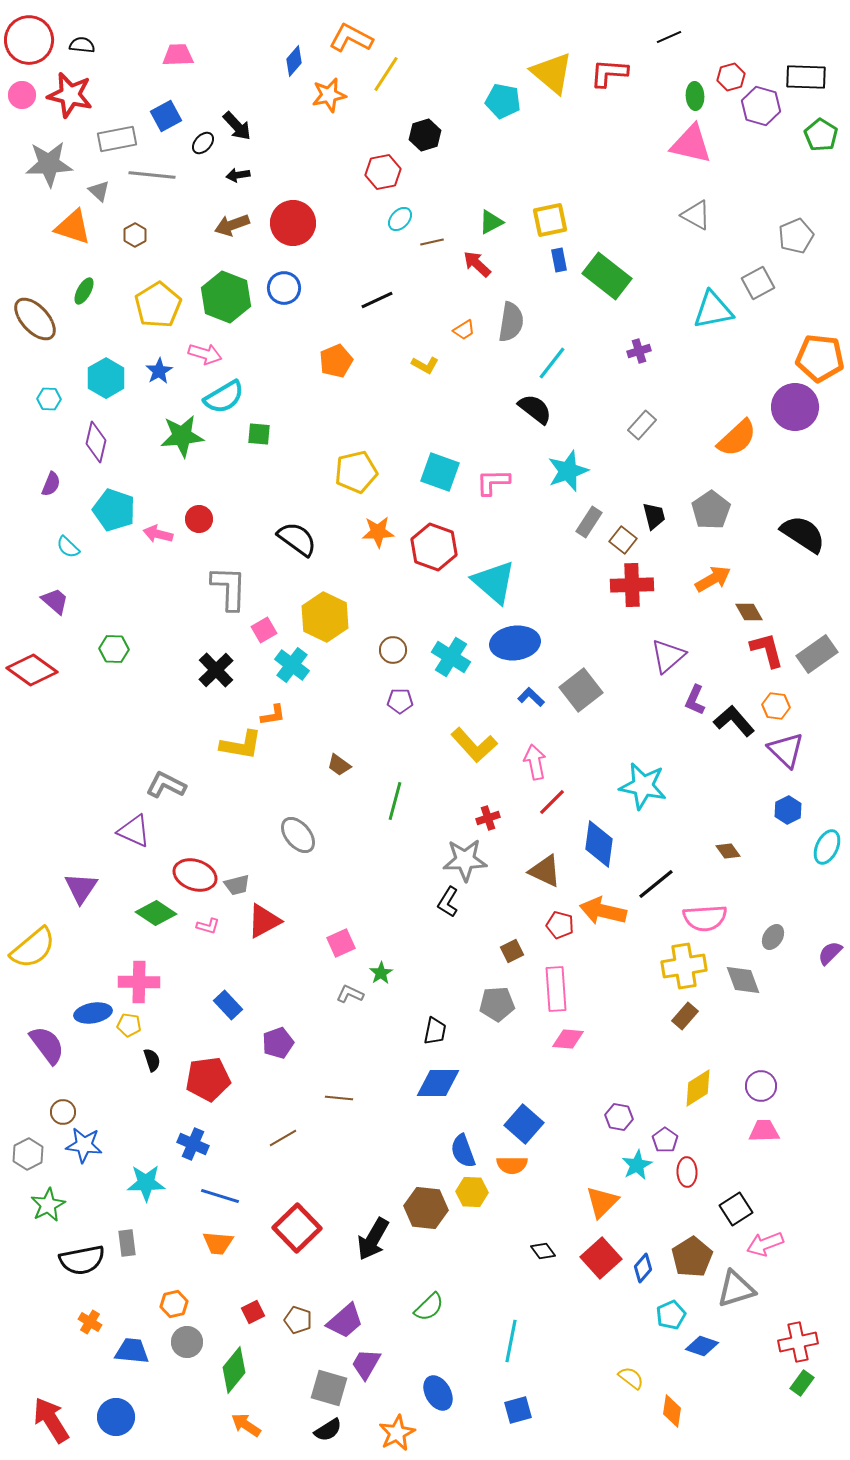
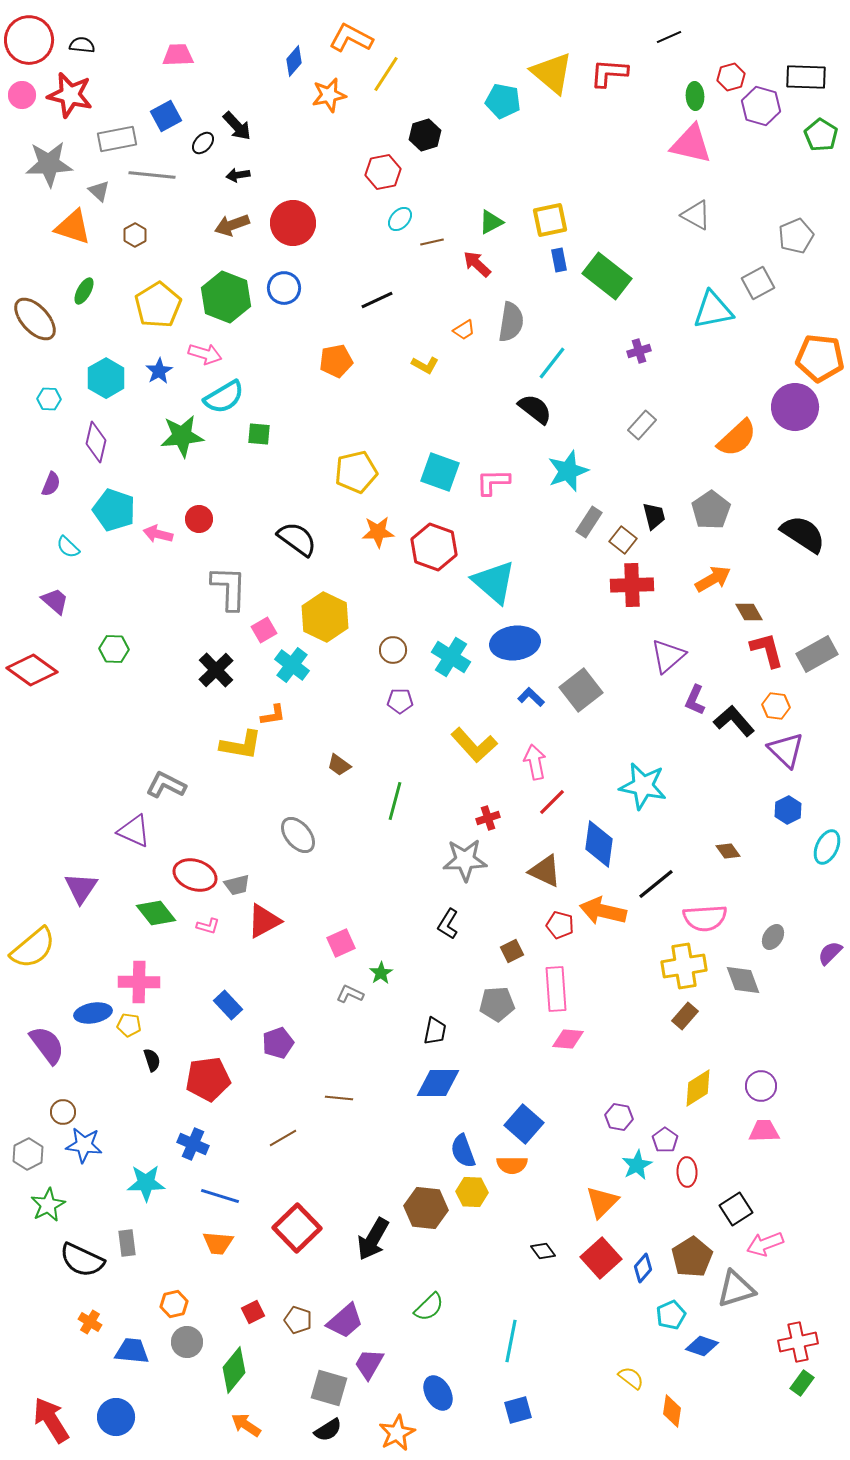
orange pentagon at (336, 361): rotated 12 degrees clockwise
gray rectangle at (817, 654): rotated 6 degrees clockwise
black L-shape at (448, 902): moved 22 px down
green diamond at (156, 913): rotated 18 degrees clockwise
black semicircle at (82, 1260): rotated 36 degrees clockwise
purple trapezoid at (366, 1364): moved 3 px right
